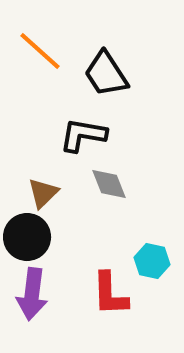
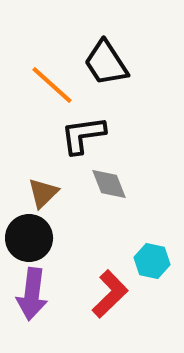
orange line: moved 12 px right, 34 px down
black trapezoid: moved 11 px up
black L-shape: rotated 18 degrees counterclockwise
black circle: moved 2 px right, 1 px down
red L-shape: rotated 132 degrees counterclockwise
